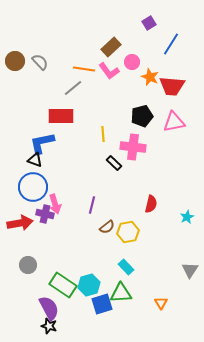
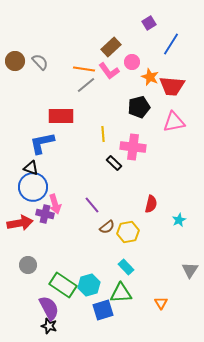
gray line: moved 13 px right, 3 px up
black pentagon: moved 3 px left, 9 px up
black triangle: moved 4 px left, 8 px down
purple line: rotated 54 degrees counterclockwise
cyan star: moved 8 px left, 3 px down
blue square: moved 1 px right, 6 px down
